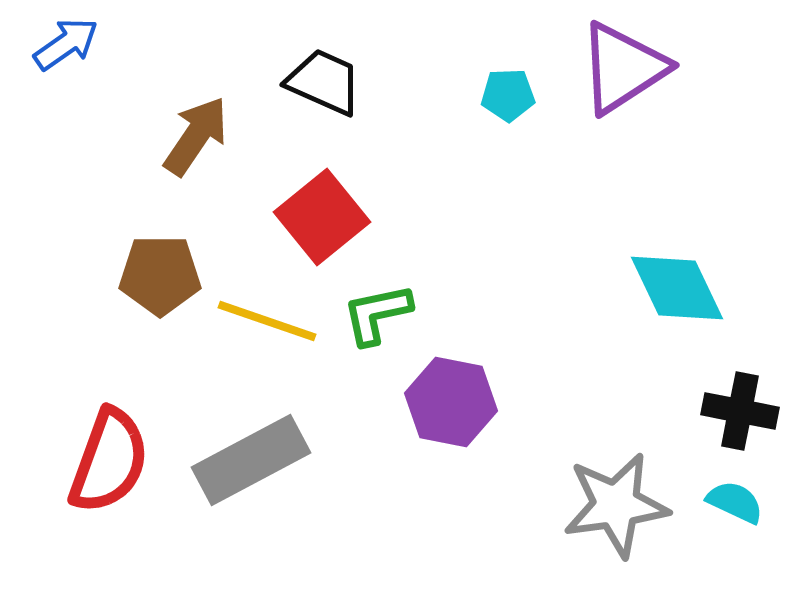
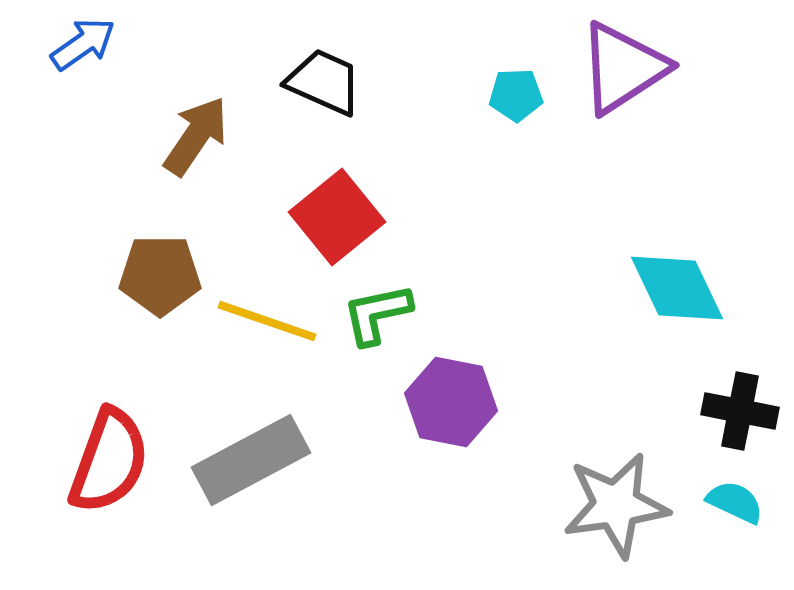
blue arrow: moved 17 px right
cyan pentagon: moved 8 px right
red square: moved 15 px right
